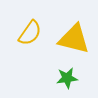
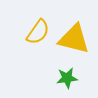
yellow semicircle: moved 8 px right, 1 px up
